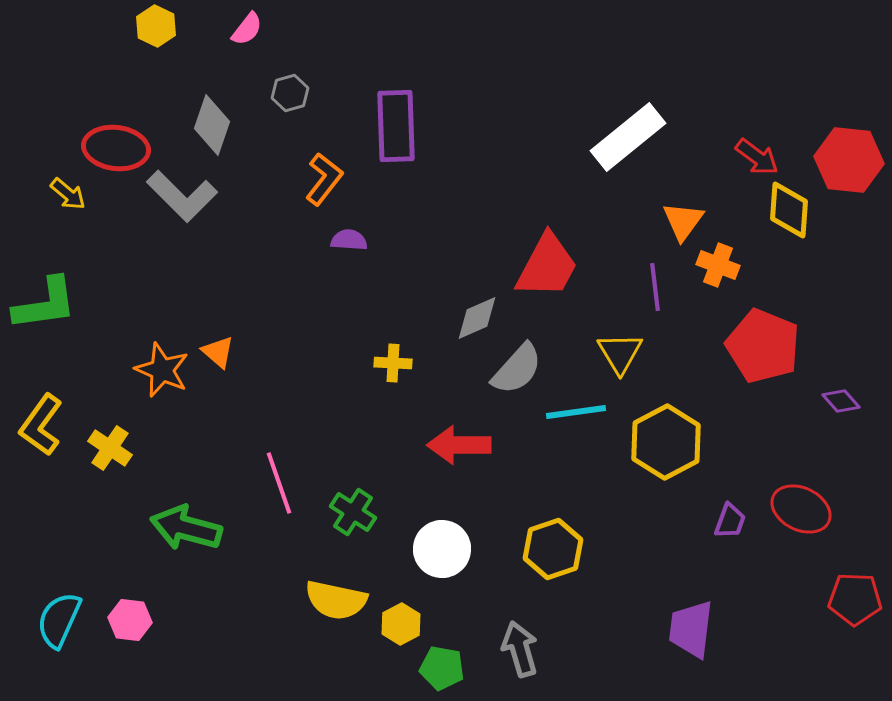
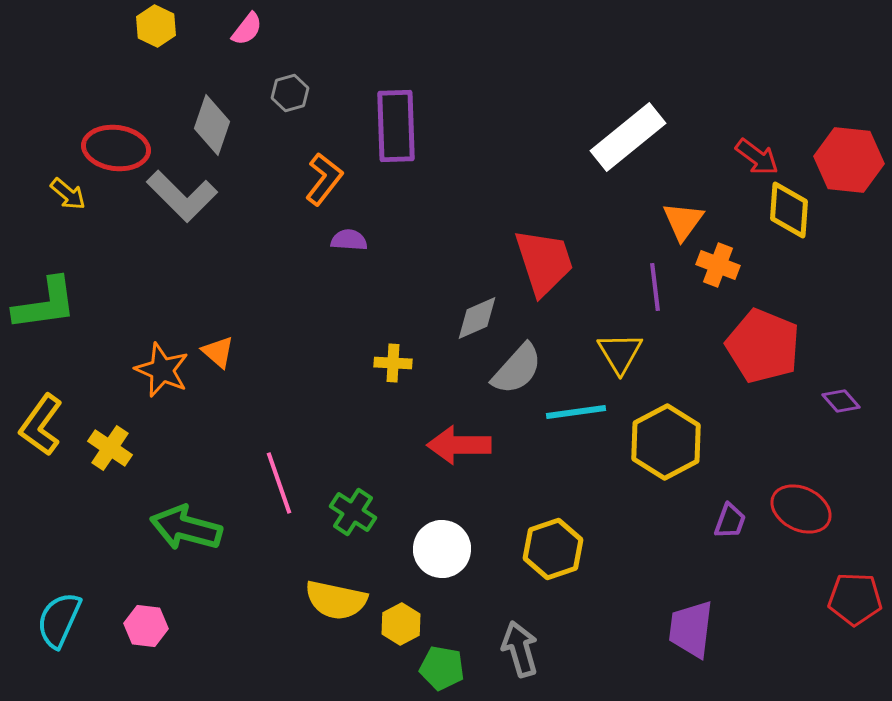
red trapezoid at (547, 266): moved 3 px left, 4 px up; rotated 46 degrees counterclockwise
pink hexagon at (130, 620): moved 16 px right, 6 px down
